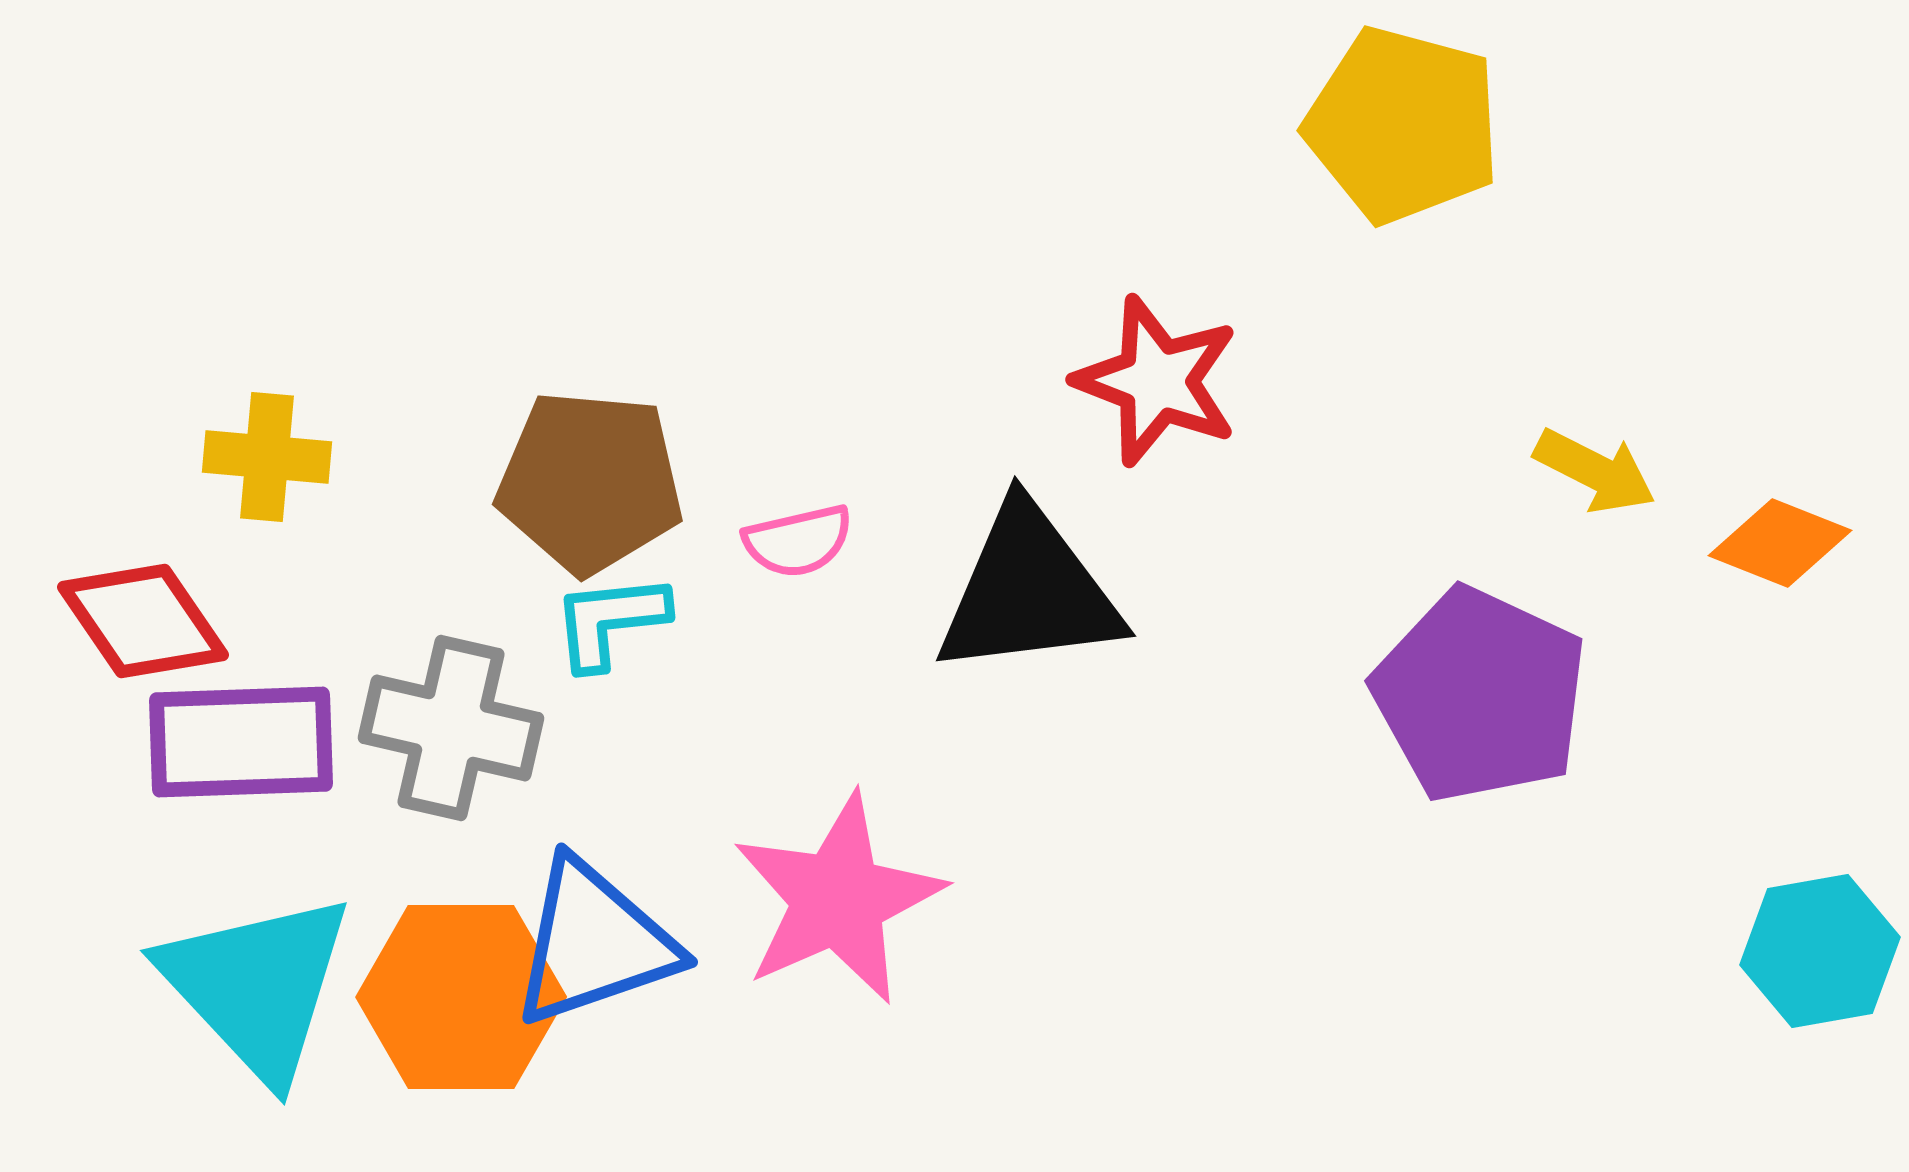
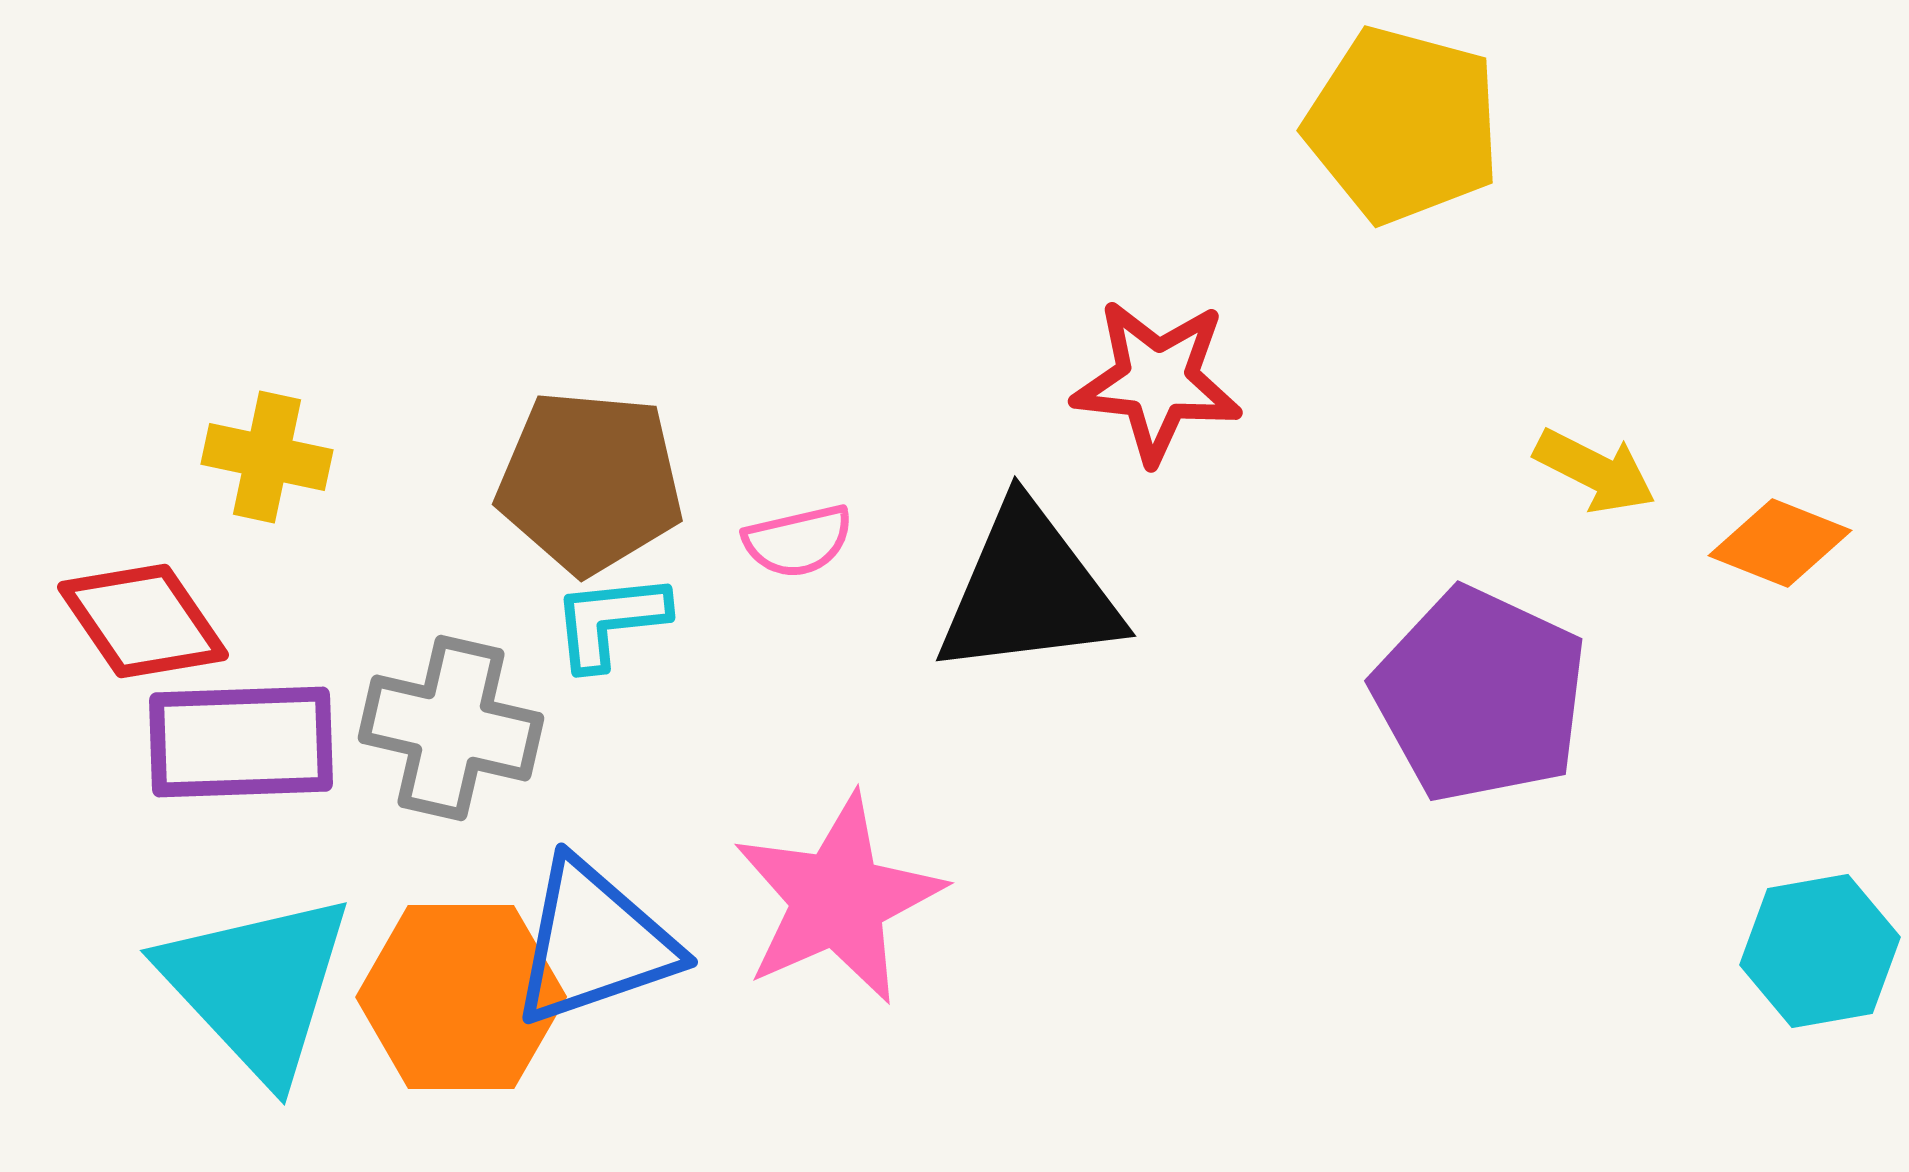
red star: rotated 15 degrees counterclockwise
yellow cross: rotated 7 degrees clockwise
